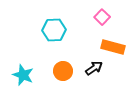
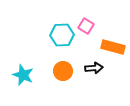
pink square: moved 16 px left, 9 px down; rotated 14 degrees counterclockwise
cyan hexagon: moved 8 px right, 5 px down
black arrow: rotated 30 degrees clockwise
